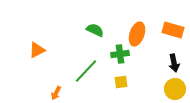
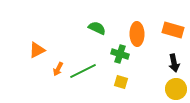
green semicircle: moved 2 px right, 2 px up
orange ellipse: rotated 20 degrees counterclockwise
green cross: rotated 24 degrees clockwise
green line: moved 3 px left; rotated 20 degrees clockwise
yellow square: rotated 24 degrees clockwise
yellow circle: moved 1 px right
orange arrow: moved 2 px right, 24 px up
